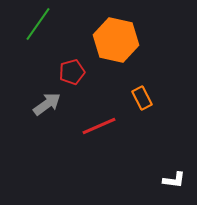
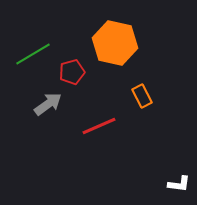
green line: moved 5 px left, 30 px down; rotated 24 degrees clockwise
orange hexagon: moved 1 px left, 3 px down
orange rectangle: moved 2 px up
gray arrow: moved 1 px right
white L-shape: moved 5 px right, 4 px down
